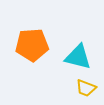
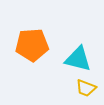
cyan triangle: moved 2 px down
